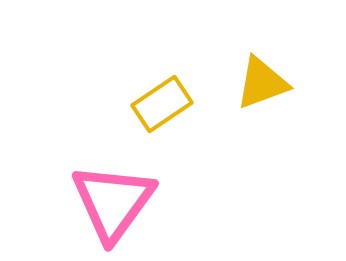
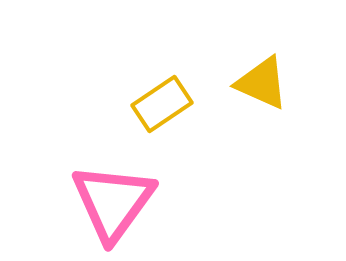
yellow triangle: rotated 44 degrees clockwise
